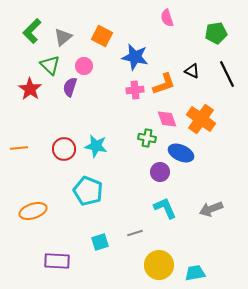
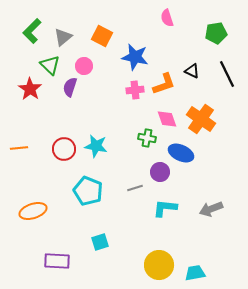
cyan L-shape: rotated 60 degrees counterclockwise
gray line: moved 45 px up
